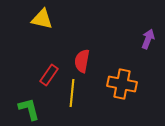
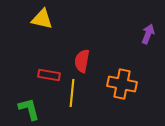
purple arrow: moved 5 px up
red rectangle: rotated 65 degrees clockwise
